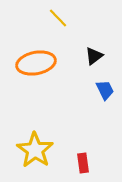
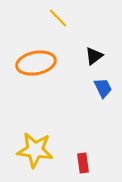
blue trapezoid: moved 2 px left, 2 px up
yellow star: rotated 27 degrees counterclockwise
